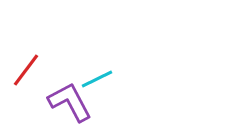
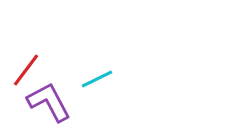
purple L-shape: moved 21 px left
